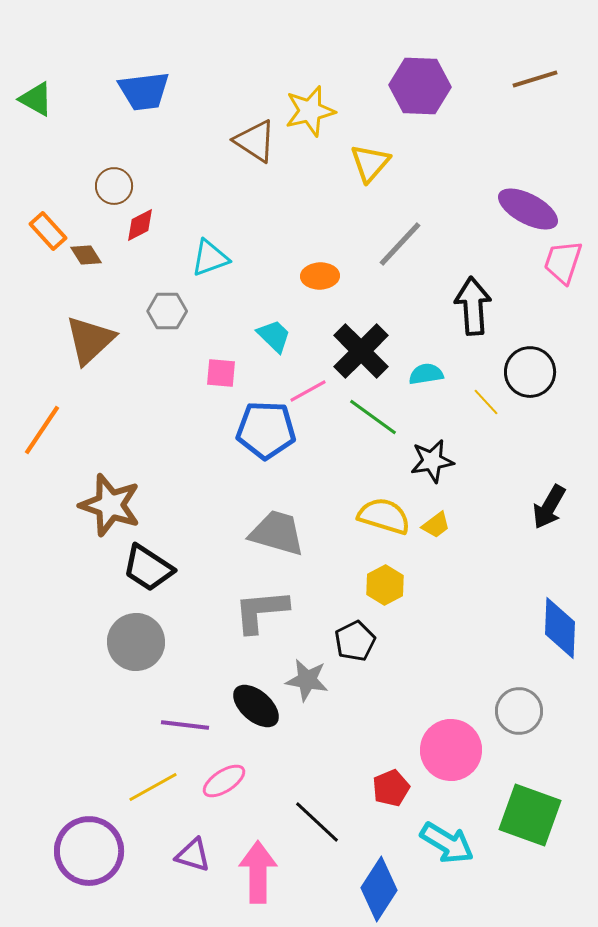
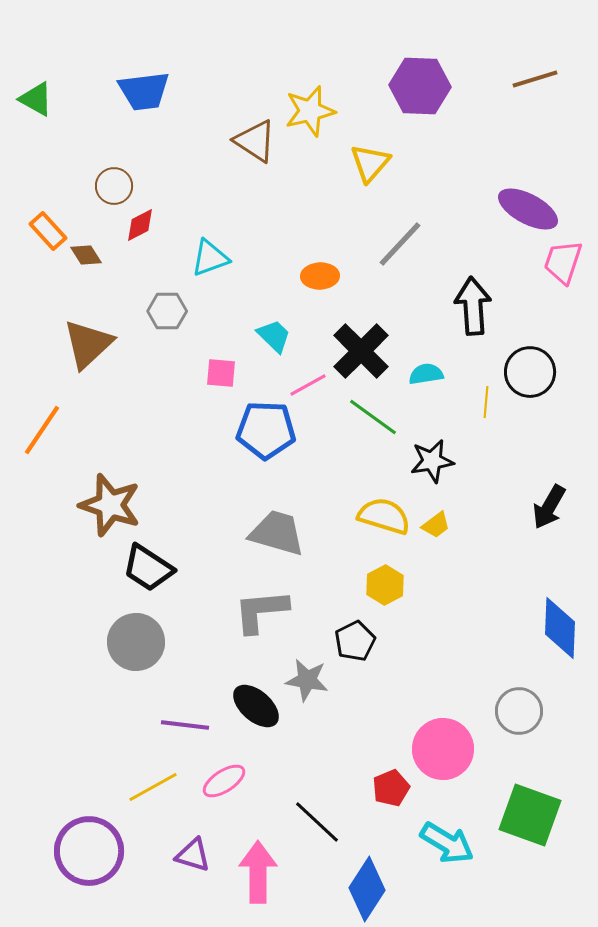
brown triangle at (90, 340): moved 2 px left, 4 px down
pink line at (308, 391): moved 6 px up
yellow line at (486, 402): rotated 48 degrees clockwise
pink circle at (451, 750): moved 8 px left, 1 px up
blue diamond at (379, 889): moved 12 px left
